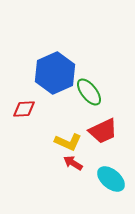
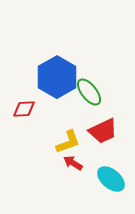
blue hexagon: moved 2 px right, 4 px down; rotated 6 degrees counterclockwise
yellow L-shape: rotated 44 degrees counterclockwise
